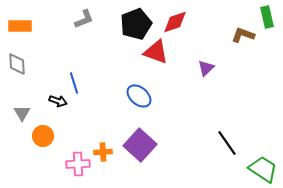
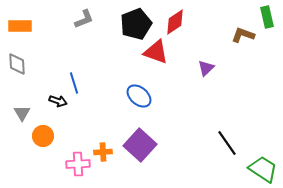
red diamond: rotated 16 degrees counterclockwise
